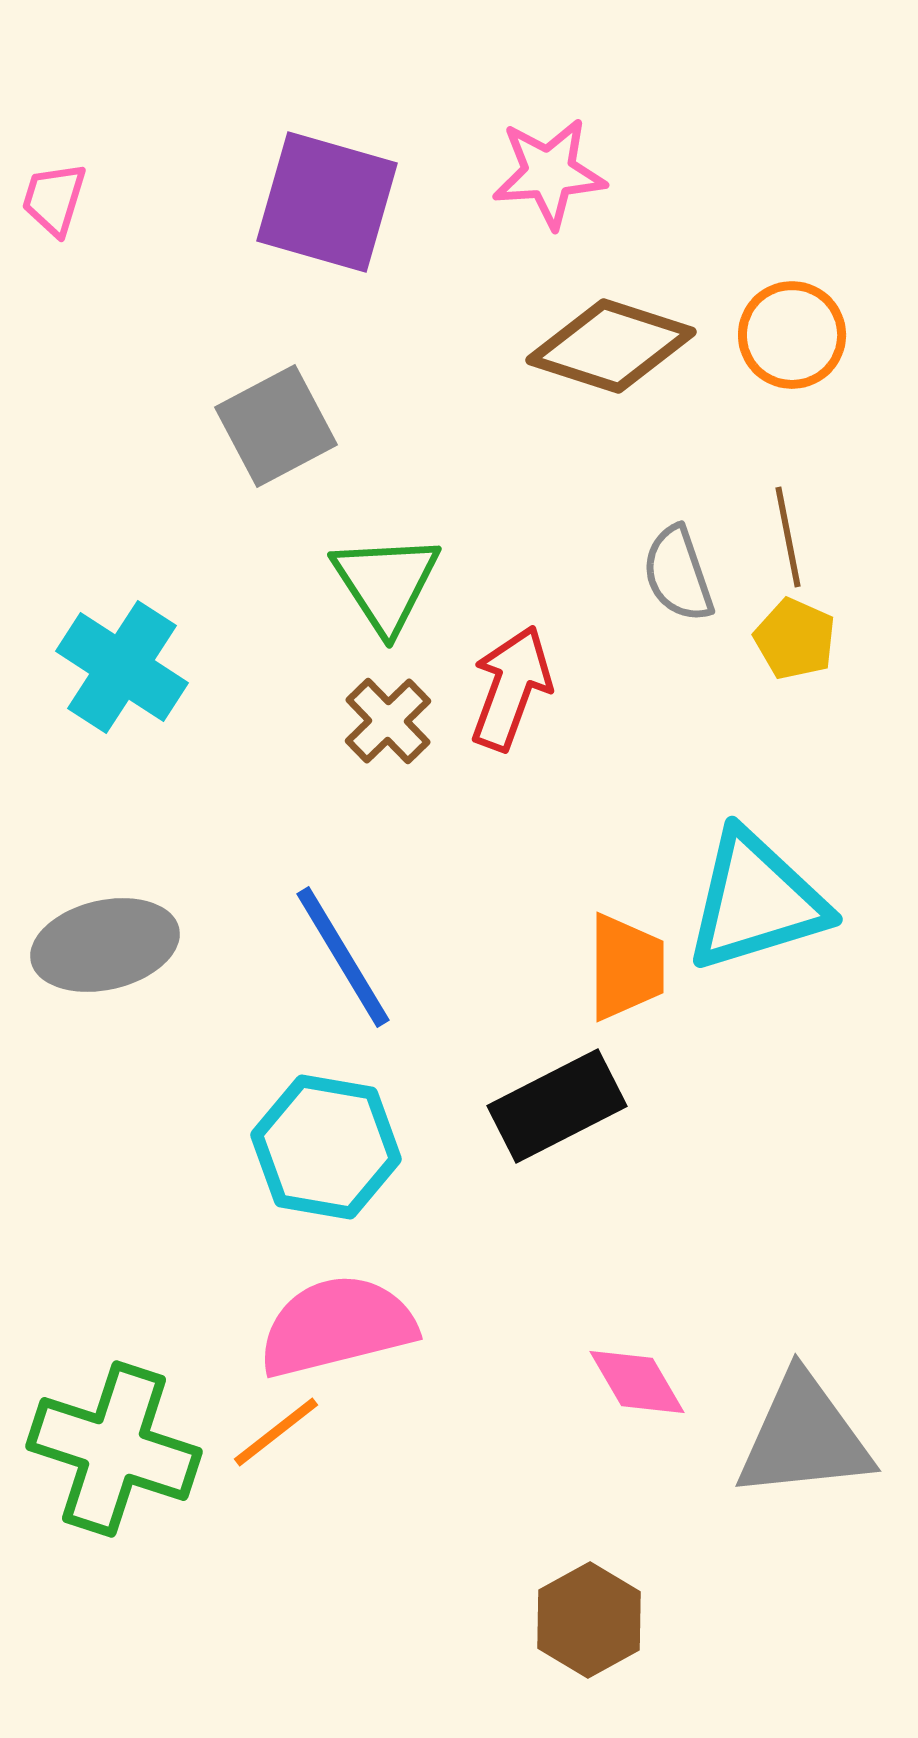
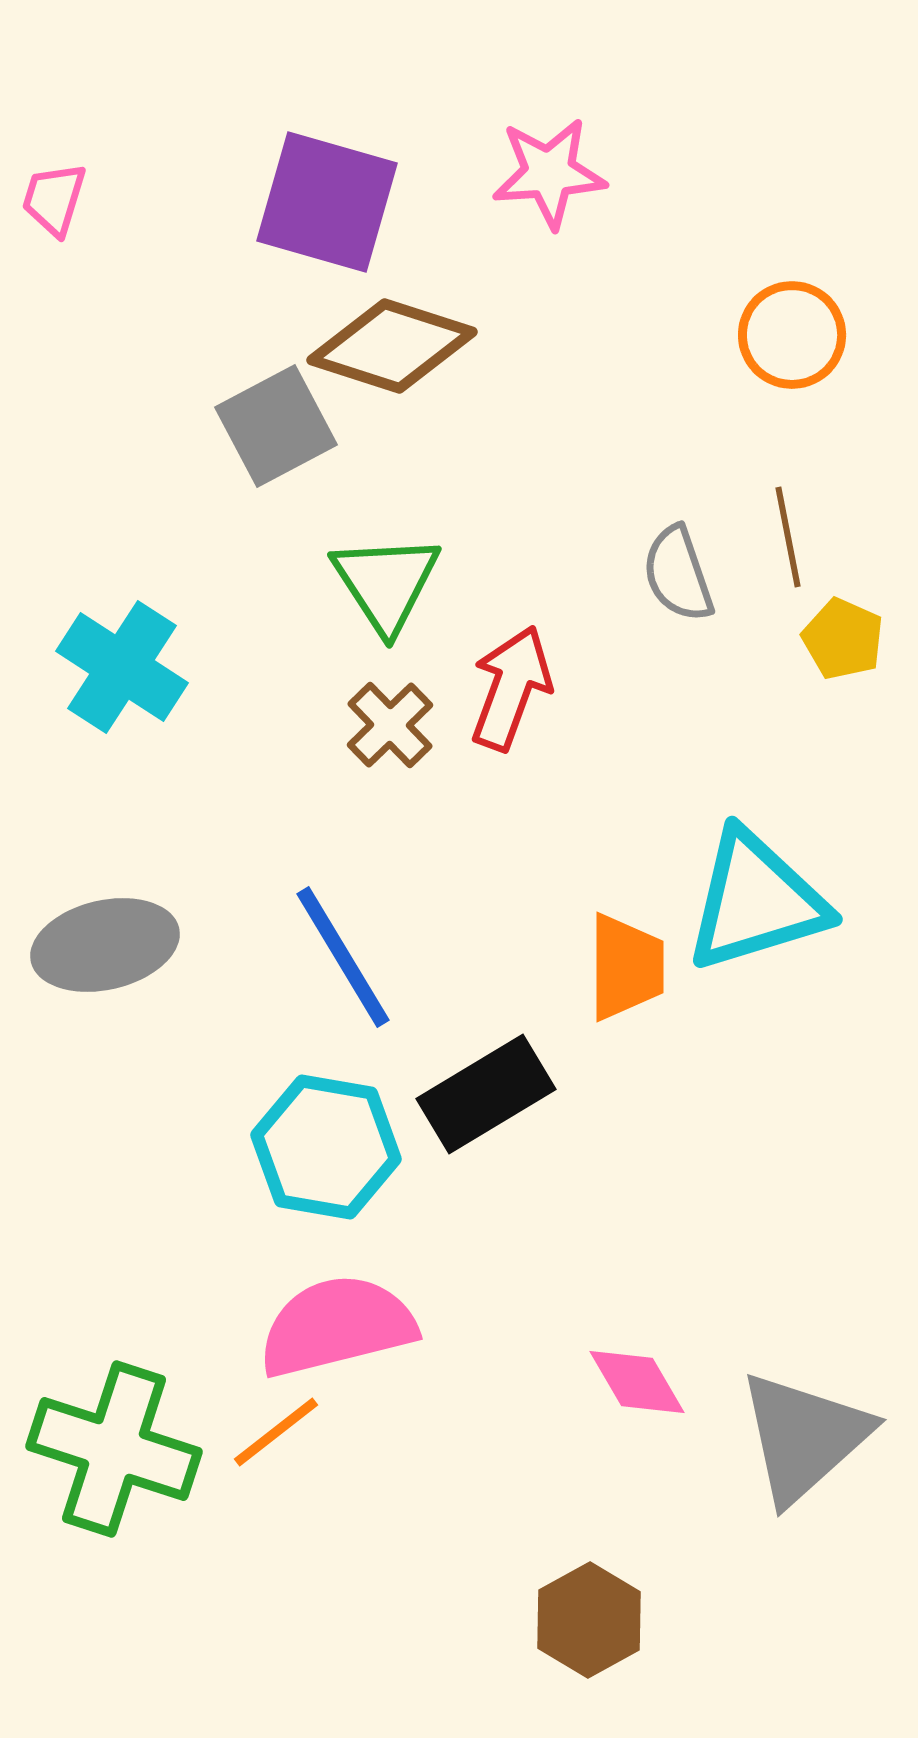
brown diamond: moved 219 px left
yellow pentagon: moved 48 px right
brown cross: moved 2 px right, 4 px down
black rectangle: moved 71 px left, 12 px up; rotated 4 degrees counterclockwise
gray triangle: rotated 36 degrees counterclockwise
